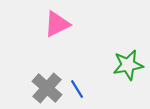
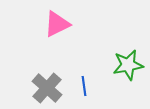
blue line: moved 7 px right, 3 px up; rotated 24 degrees clockwise
